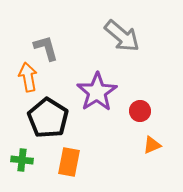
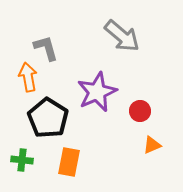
purple star: rotated 9 degrees clockwise
